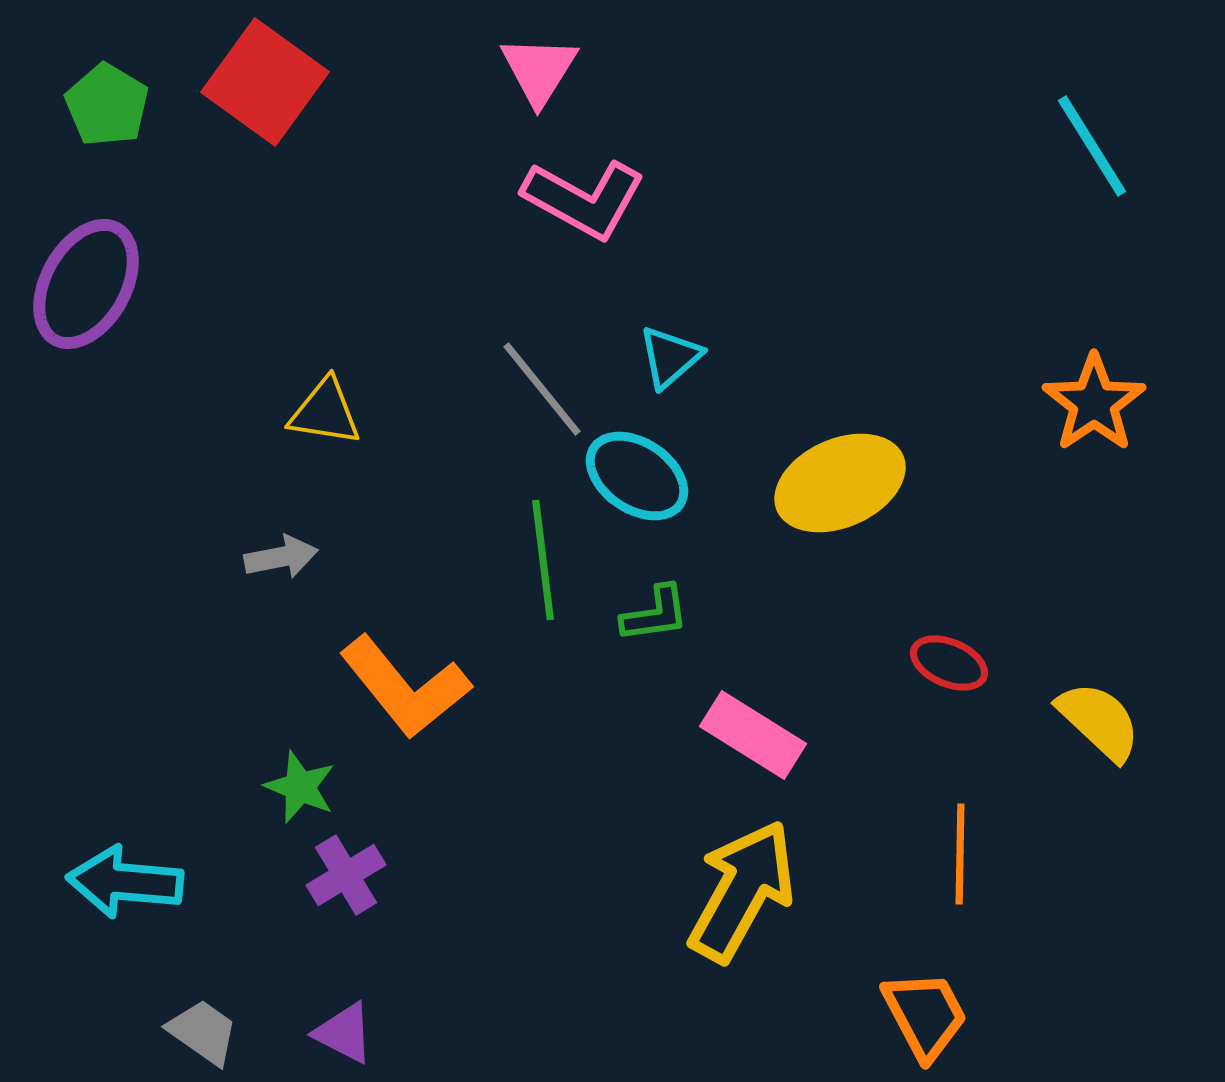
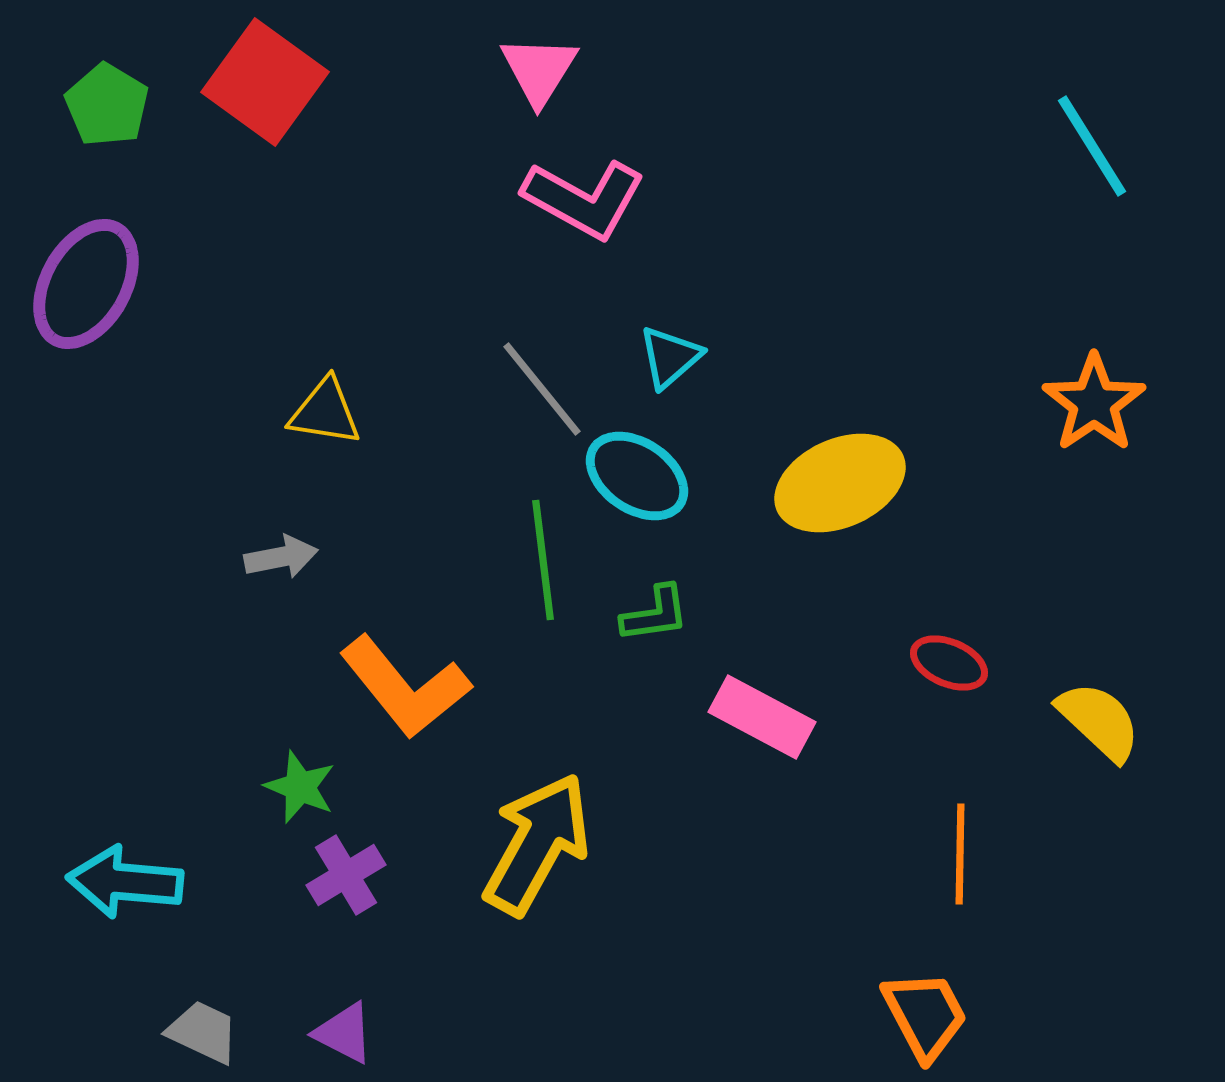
pink rectangle: moved 9 px right, 18 px up; rotated 4 degrees counterclockwise
yellow arrow: moved 205 px left, 47 px up
gray trapezoid: rotated 10 degrees counterclockwise
